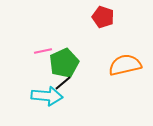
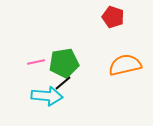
red pentagon: moved 10 px right
pink line: moved 7 px left, 11 px down
green pentagon: rotated 16 degrees clockwise
